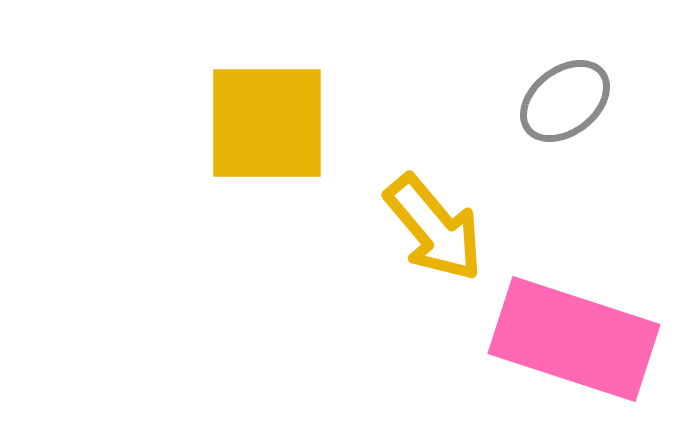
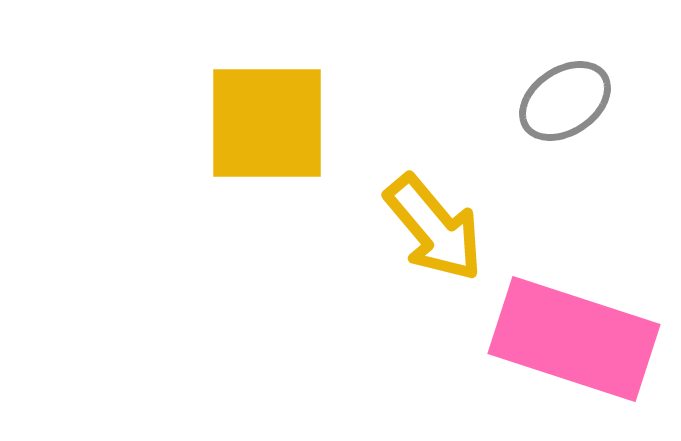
gray ellipse: rotated 4 degrees clockwise
